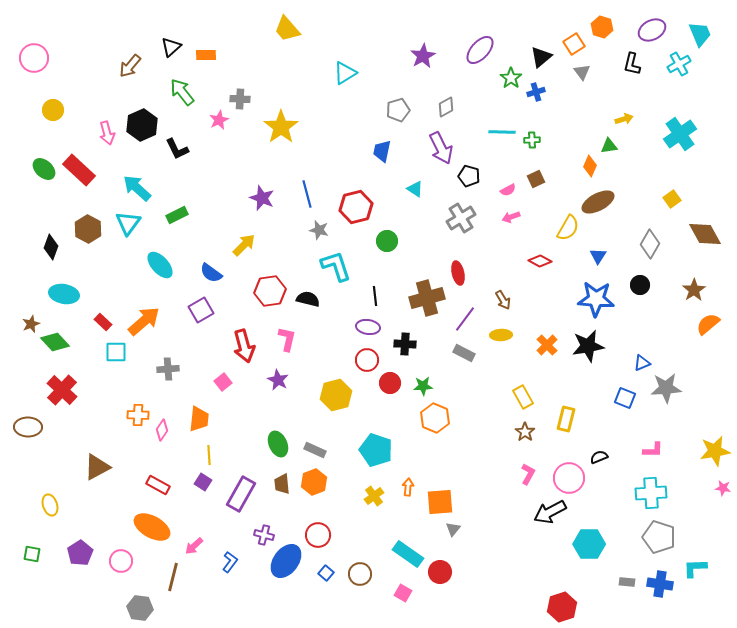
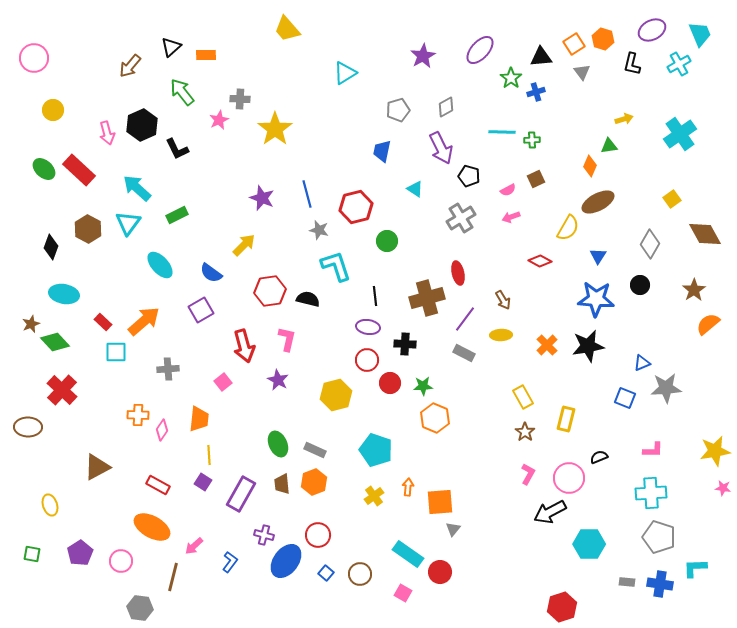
orange hexagon at (602, 27): moved 1 px right, 12 px down
black triangle at (541, 57): rotated 35 degrees clockwise
yellow star at (281, 127): moved 6 px left, 2 px down
